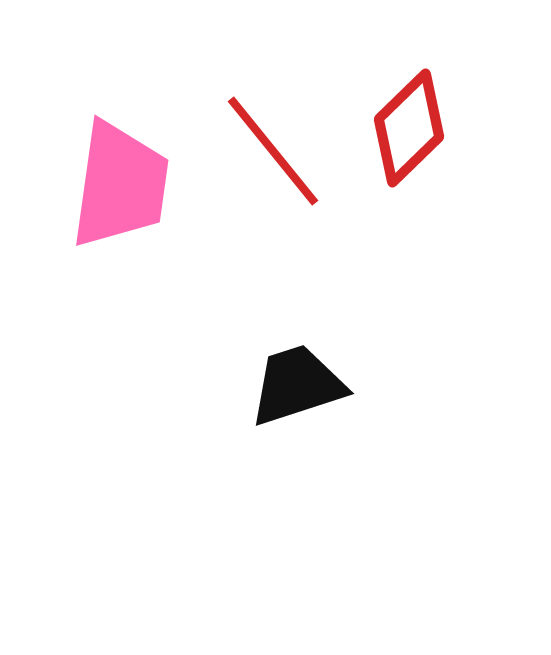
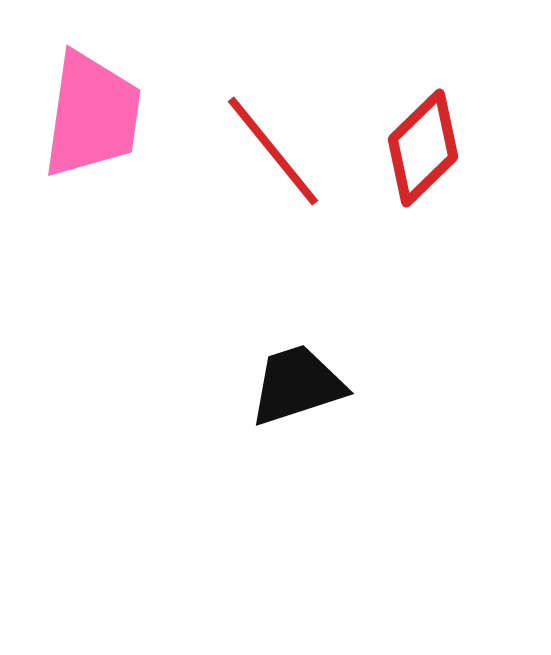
red diamond: moved 14 px right, 20 px down
pink trapezoid: moved 28 px left, 70 px up
